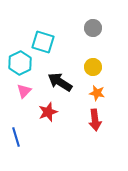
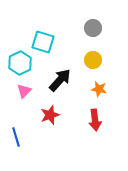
yellow circle: moved 7 px up
black arrow: moved 2 px up; rotated 100 degrees clockwise
orange star: moved 2 px right, 4 px up
red star: moved 2 px right, 3 px down
